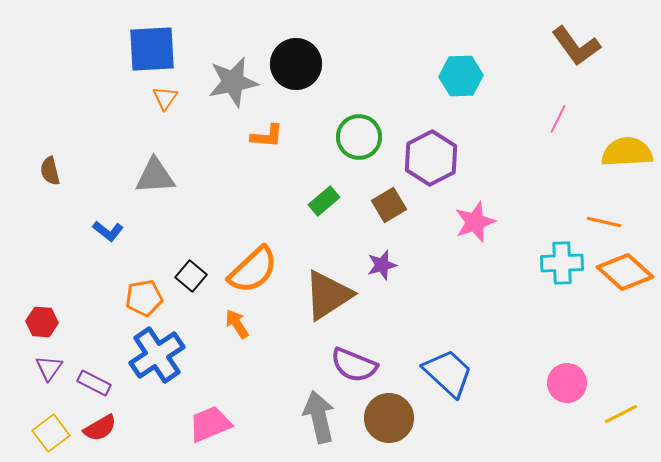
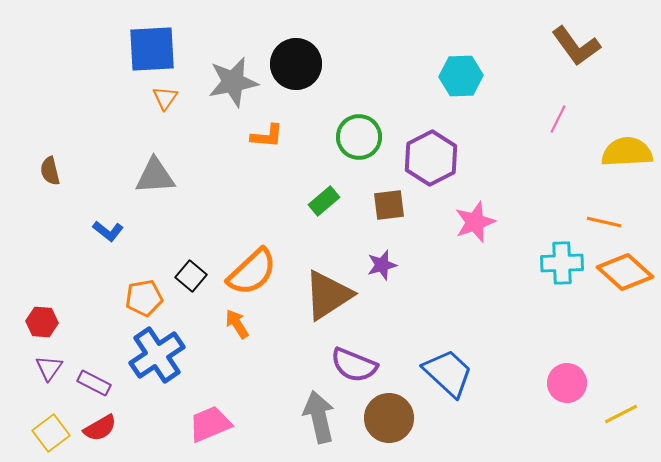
brown square: rotated 24 degrees clockwise
orange semicircle: moved 1 px left, 2 px down
